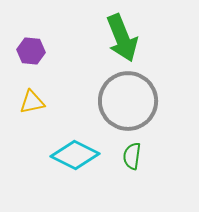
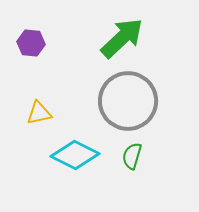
green arrow: rotated 111 degrees counterclockwise
purple hexagon: moved 8 px up
yellow triangle: moved 7 px right, 11 px down
green semicircle: rotated 8 degrees clockwise
